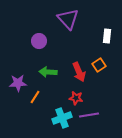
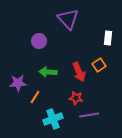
white rectangle: moved 1 px right, 2 px down
cyan cross: moved 9 px left, 1 px down
